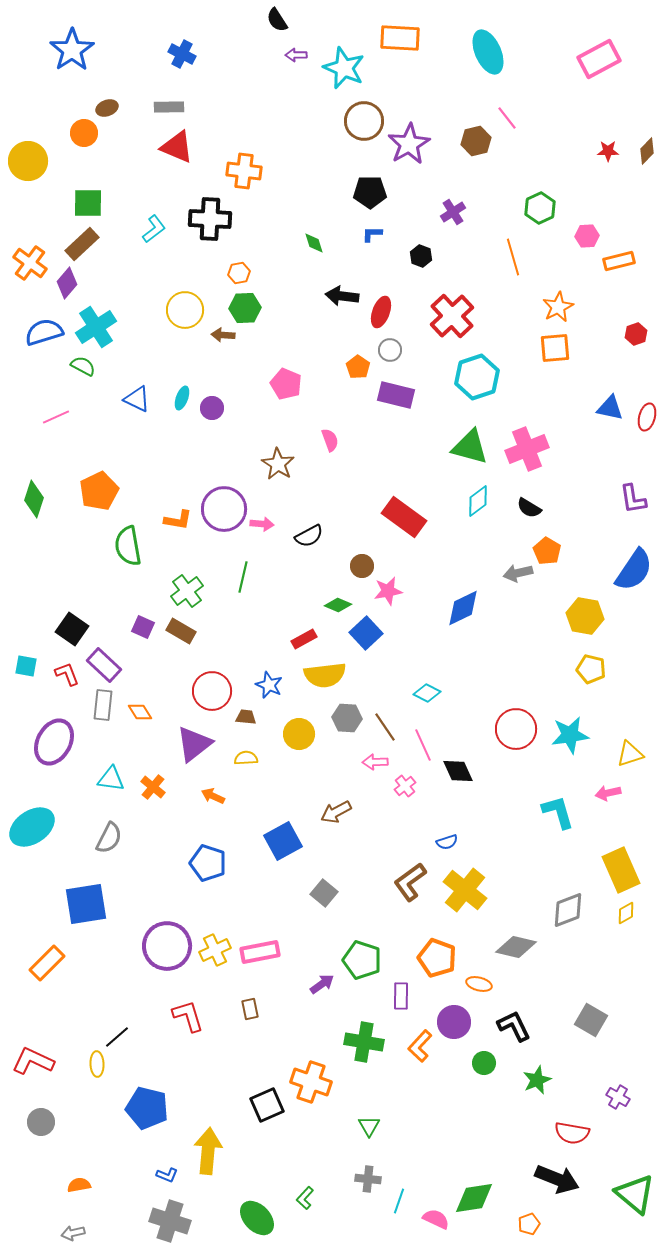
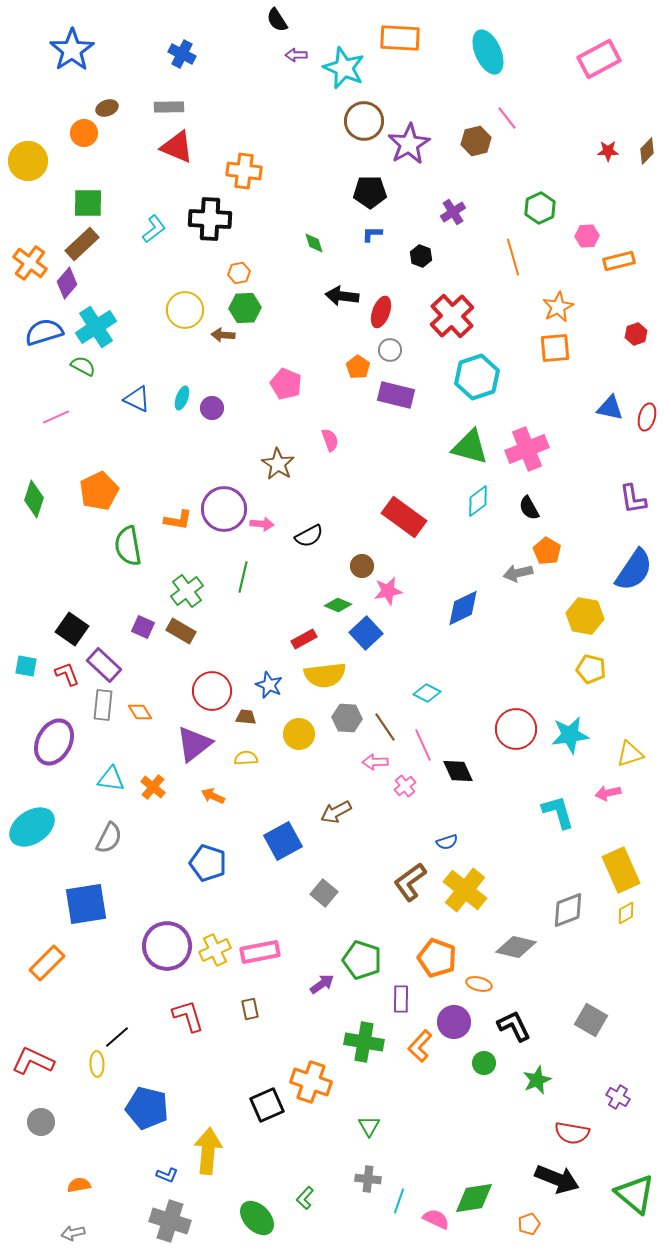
black semicircle at (529, 508): rotated 30 degrees clockwise
purple rectangle at (401, 996): moved 3 px down
